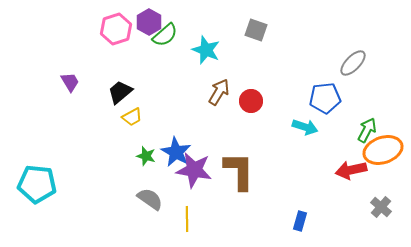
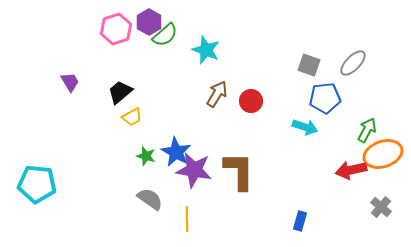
gray square: moved 53 px right, 35 px down
brown arrow: moved 2 px left, 2 px down
orange ellipse: moved 4 px down
